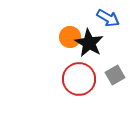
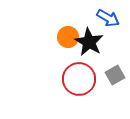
orange circle: moved 2 px left
black star: moved 1 px up
